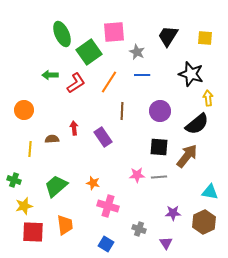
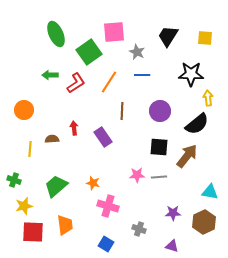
green ellipse: moved 6 px left
black star: rotated 15 degrees counterclockwise
purple triangle: moved 6 px right, 3 px down; rotated 40 degrees counterclockwise
